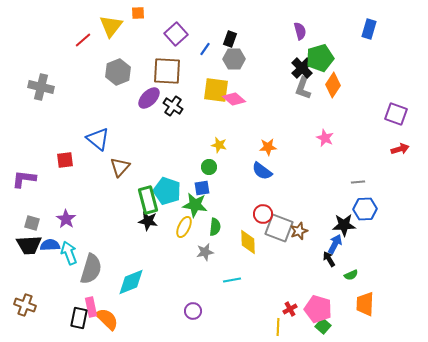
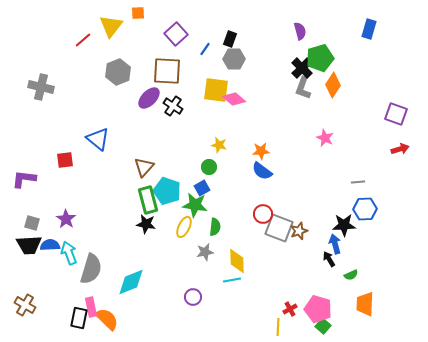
orange star at (268, 147): moved 7 px left, 4 px down
brown triangle at (120, 167): moved 24 px right
blue square at (202, 188): rotated 21 degrees counterclockwise
black star at (148, 221): moved 2 px left, 3 px down
yellow diamond at (248, 242): moved 11 px left, 19 px down
blue arrow at (335, 244): rotated 42 degrees counterclockwise
brown cross at (25, 305): rotated 10 degrees clockwise
purple circle at (193, 311): moved 14 px up
